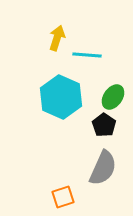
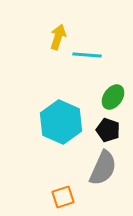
yellow arrow: moved 1 px right, 1 px up
cyan hexagon: moved 25 px down
black pentagon: moved 4 px right, 5 px down; rotated 15 degrees counterclockwise
